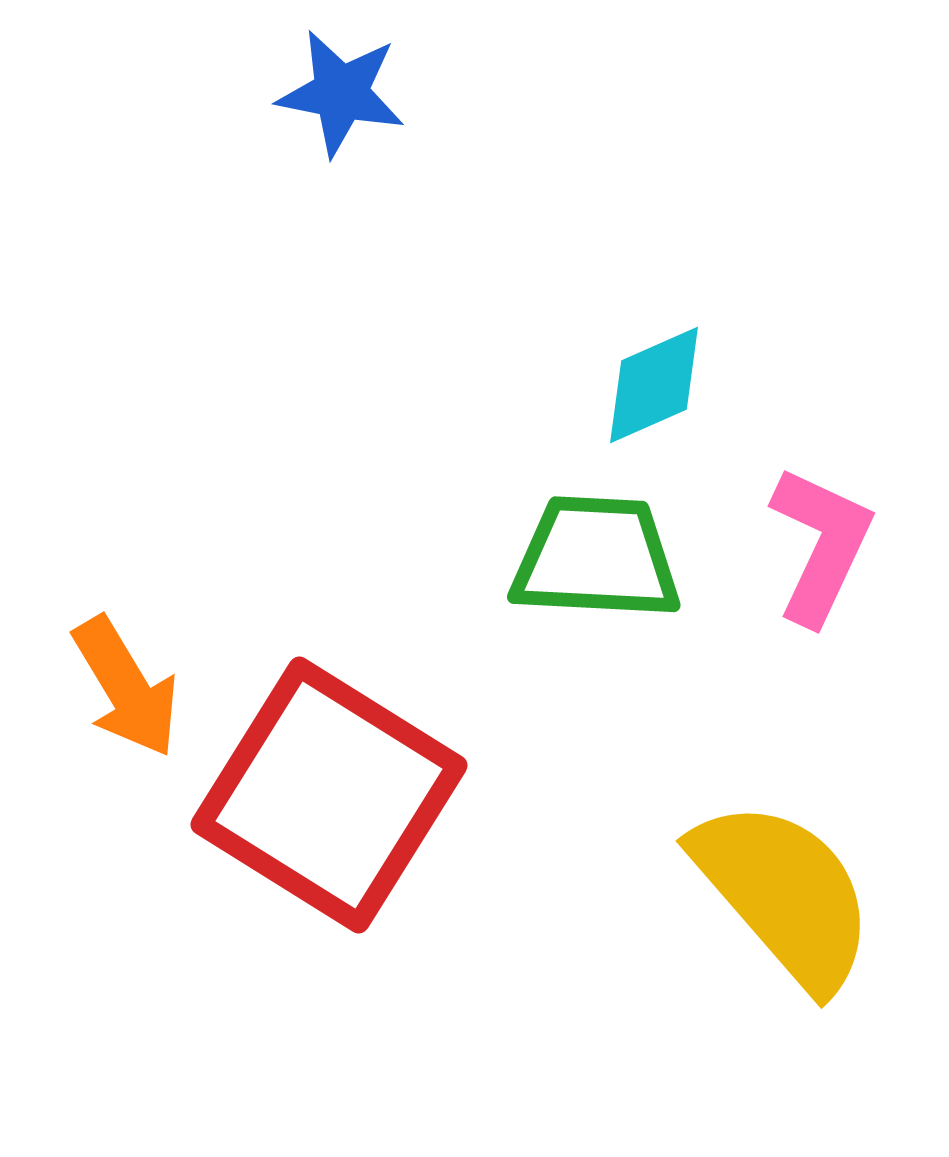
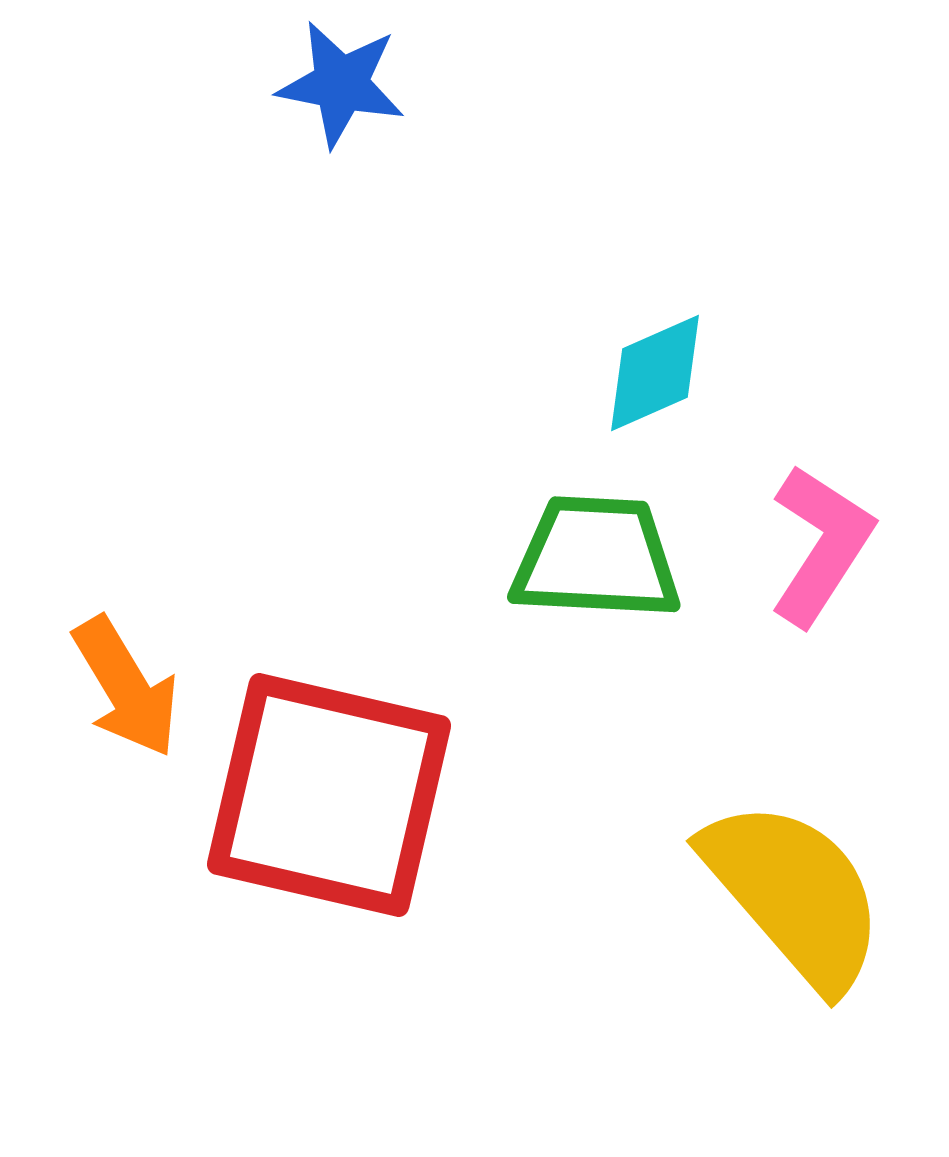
blue star: moved 9 px up
cyan diamond: moved 1 px right, 12 px up
pink L-shape: rotated 8 degrees clockwise
red square: rotated 19 degrees counterclockwise
yellow semicircle: moved 10 px right
